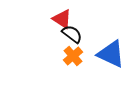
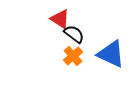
red triangle: moved 2 px left
black semicircle: moved 2 px right
